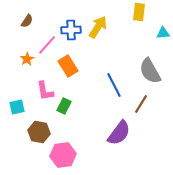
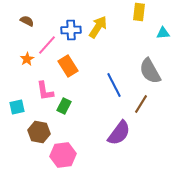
brown semicircle: rotated 96 degrees counterclockwise
